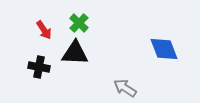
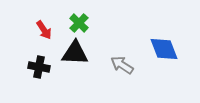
gray arrow: moved 3 px left, 23 px up
